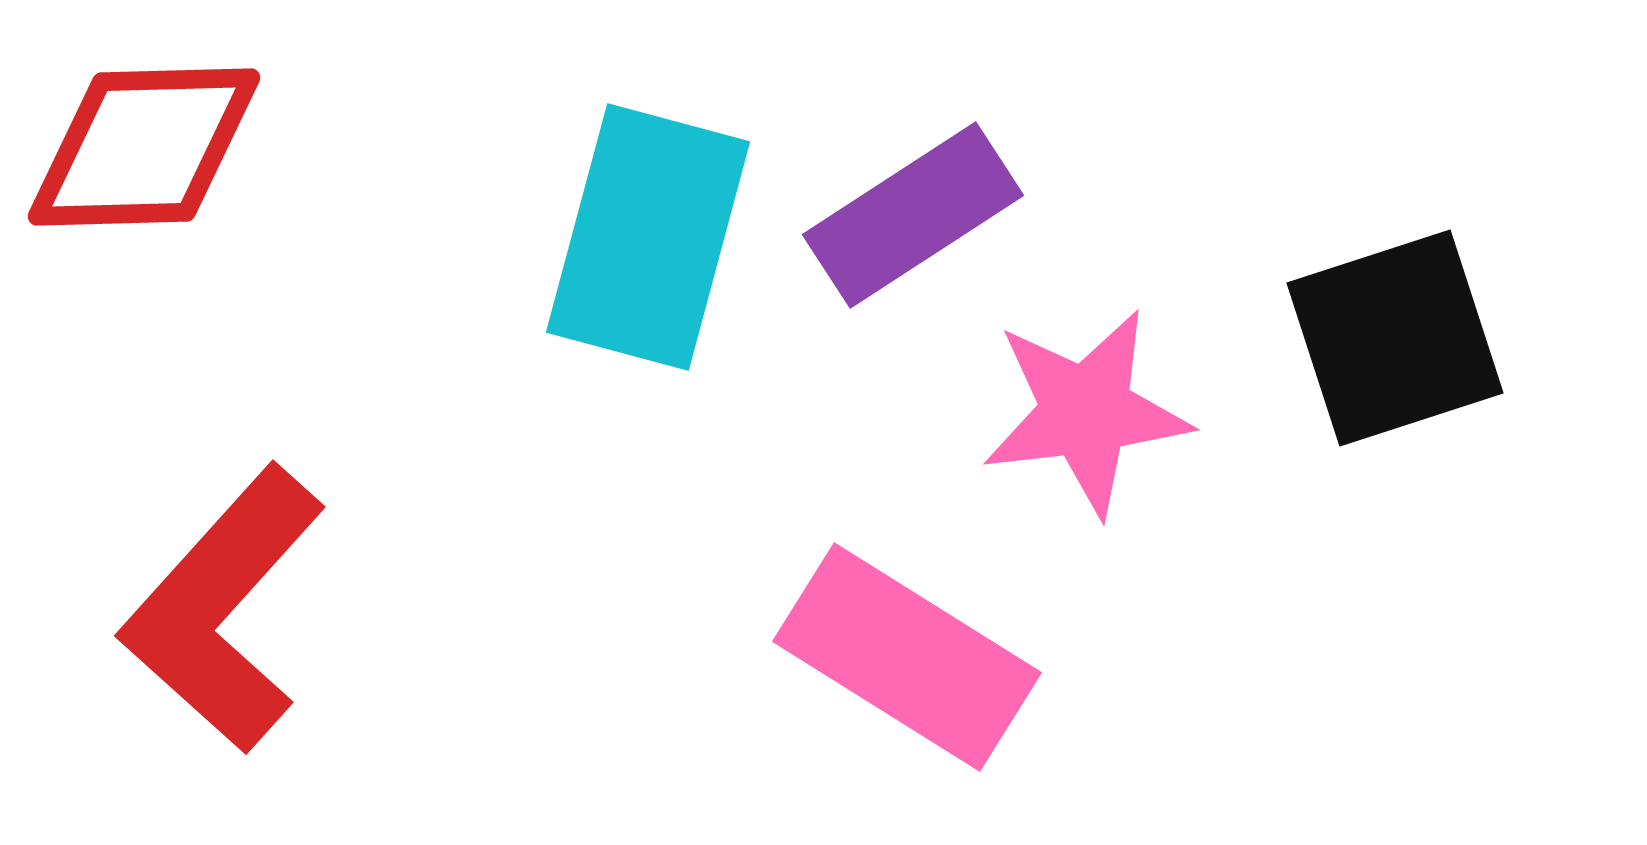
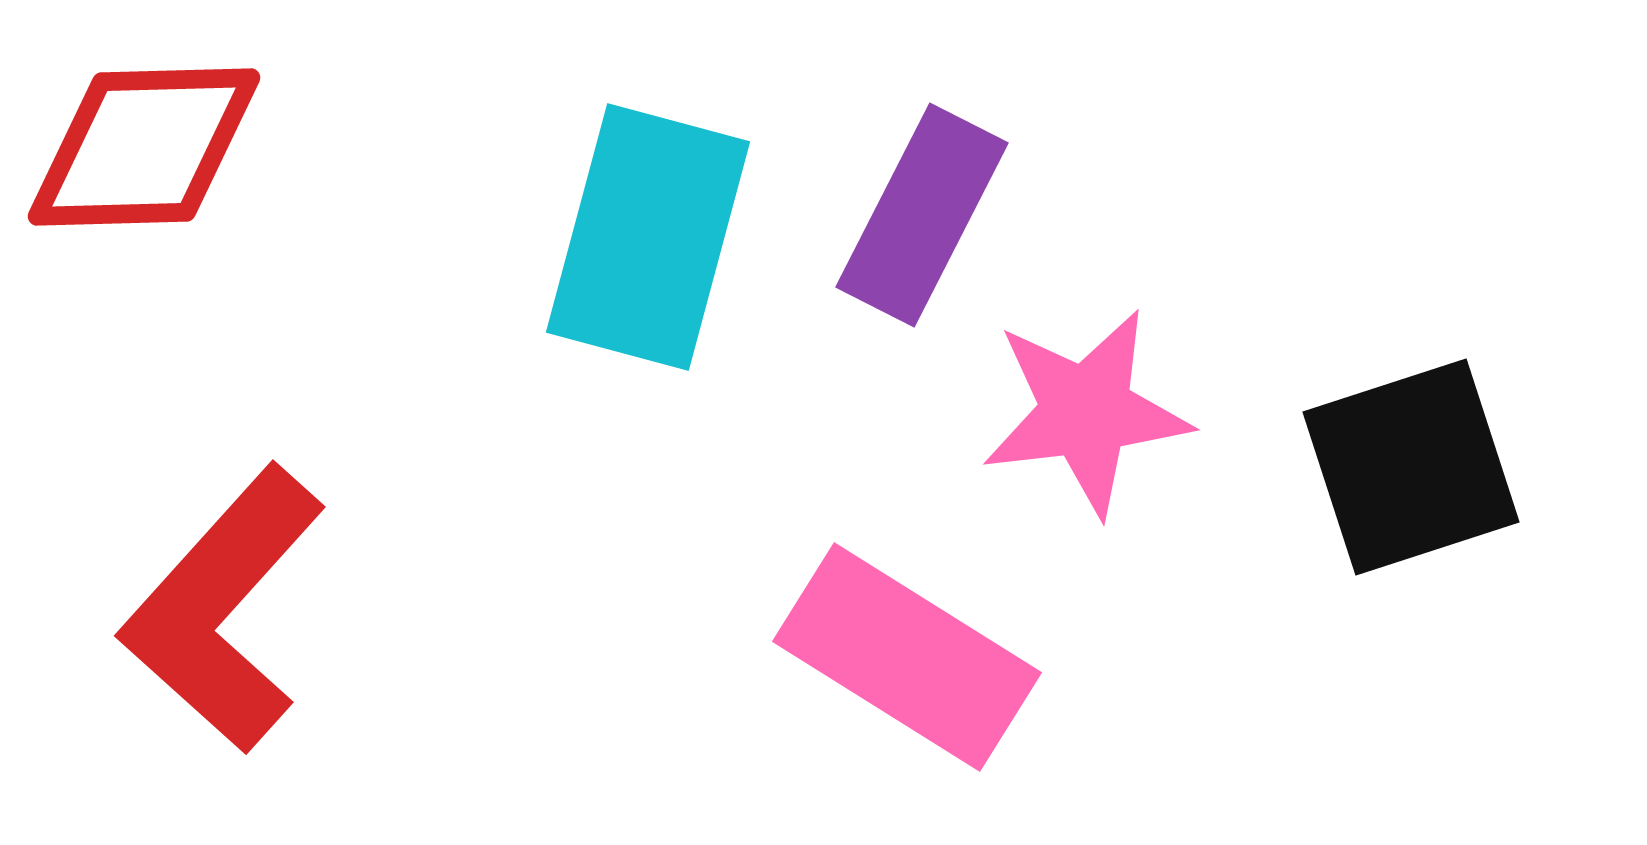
purple rectangle: moved 9 px right; rotated 30 degrees counterclockwise
black square: moved 16 px right, 129 px down
